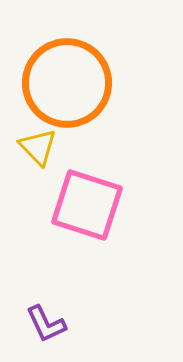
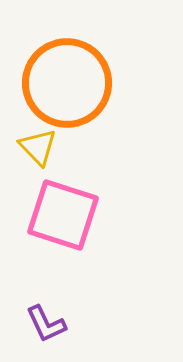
pink square: moved 24 px left, 10 px down
